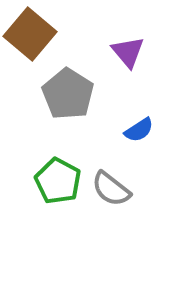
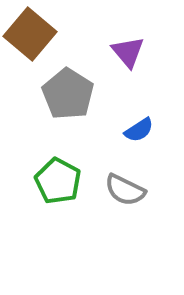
gray semicircle: moved 14 px right, 1 px down; rotated 12 degrees counterclockwise
